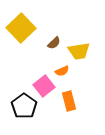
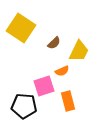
yellow square: rotated 12 degrees counterclockwise
yellow trapezoid: rotated 55 degrees counterclockwise
pink square: rotated 20 degrees clockwise
orange rectangle: moved 1 px left
black pentagon: rotated 30 degrees counterclockwise
